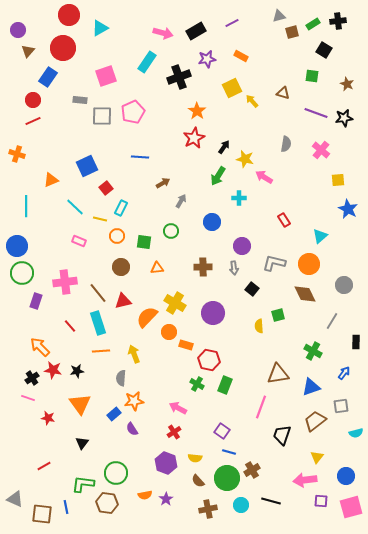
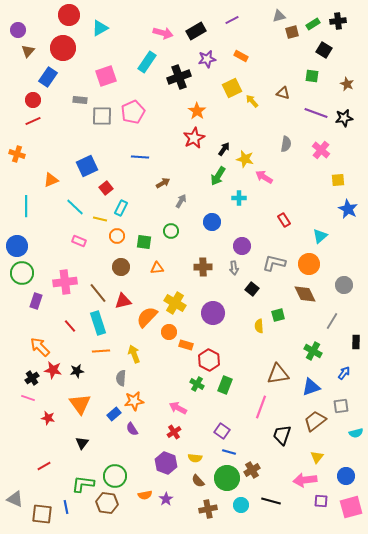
purple line at (232, 23): moved 3 px up
black arrow at (224, 147): moved 2 px down
red hexagon at (209, 360): rotated 15 degrees clockwise
green circle at (116, 473): moved 1 px left, 3 px down
